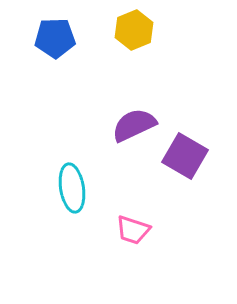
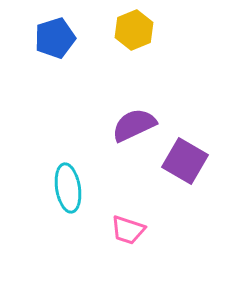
blue pentagon: rotated 15 degrees counterclockwise
purple square: moved 5 px down
cyan ellipse: moved 4 px left
pink trapezoid: moved 5 px left
